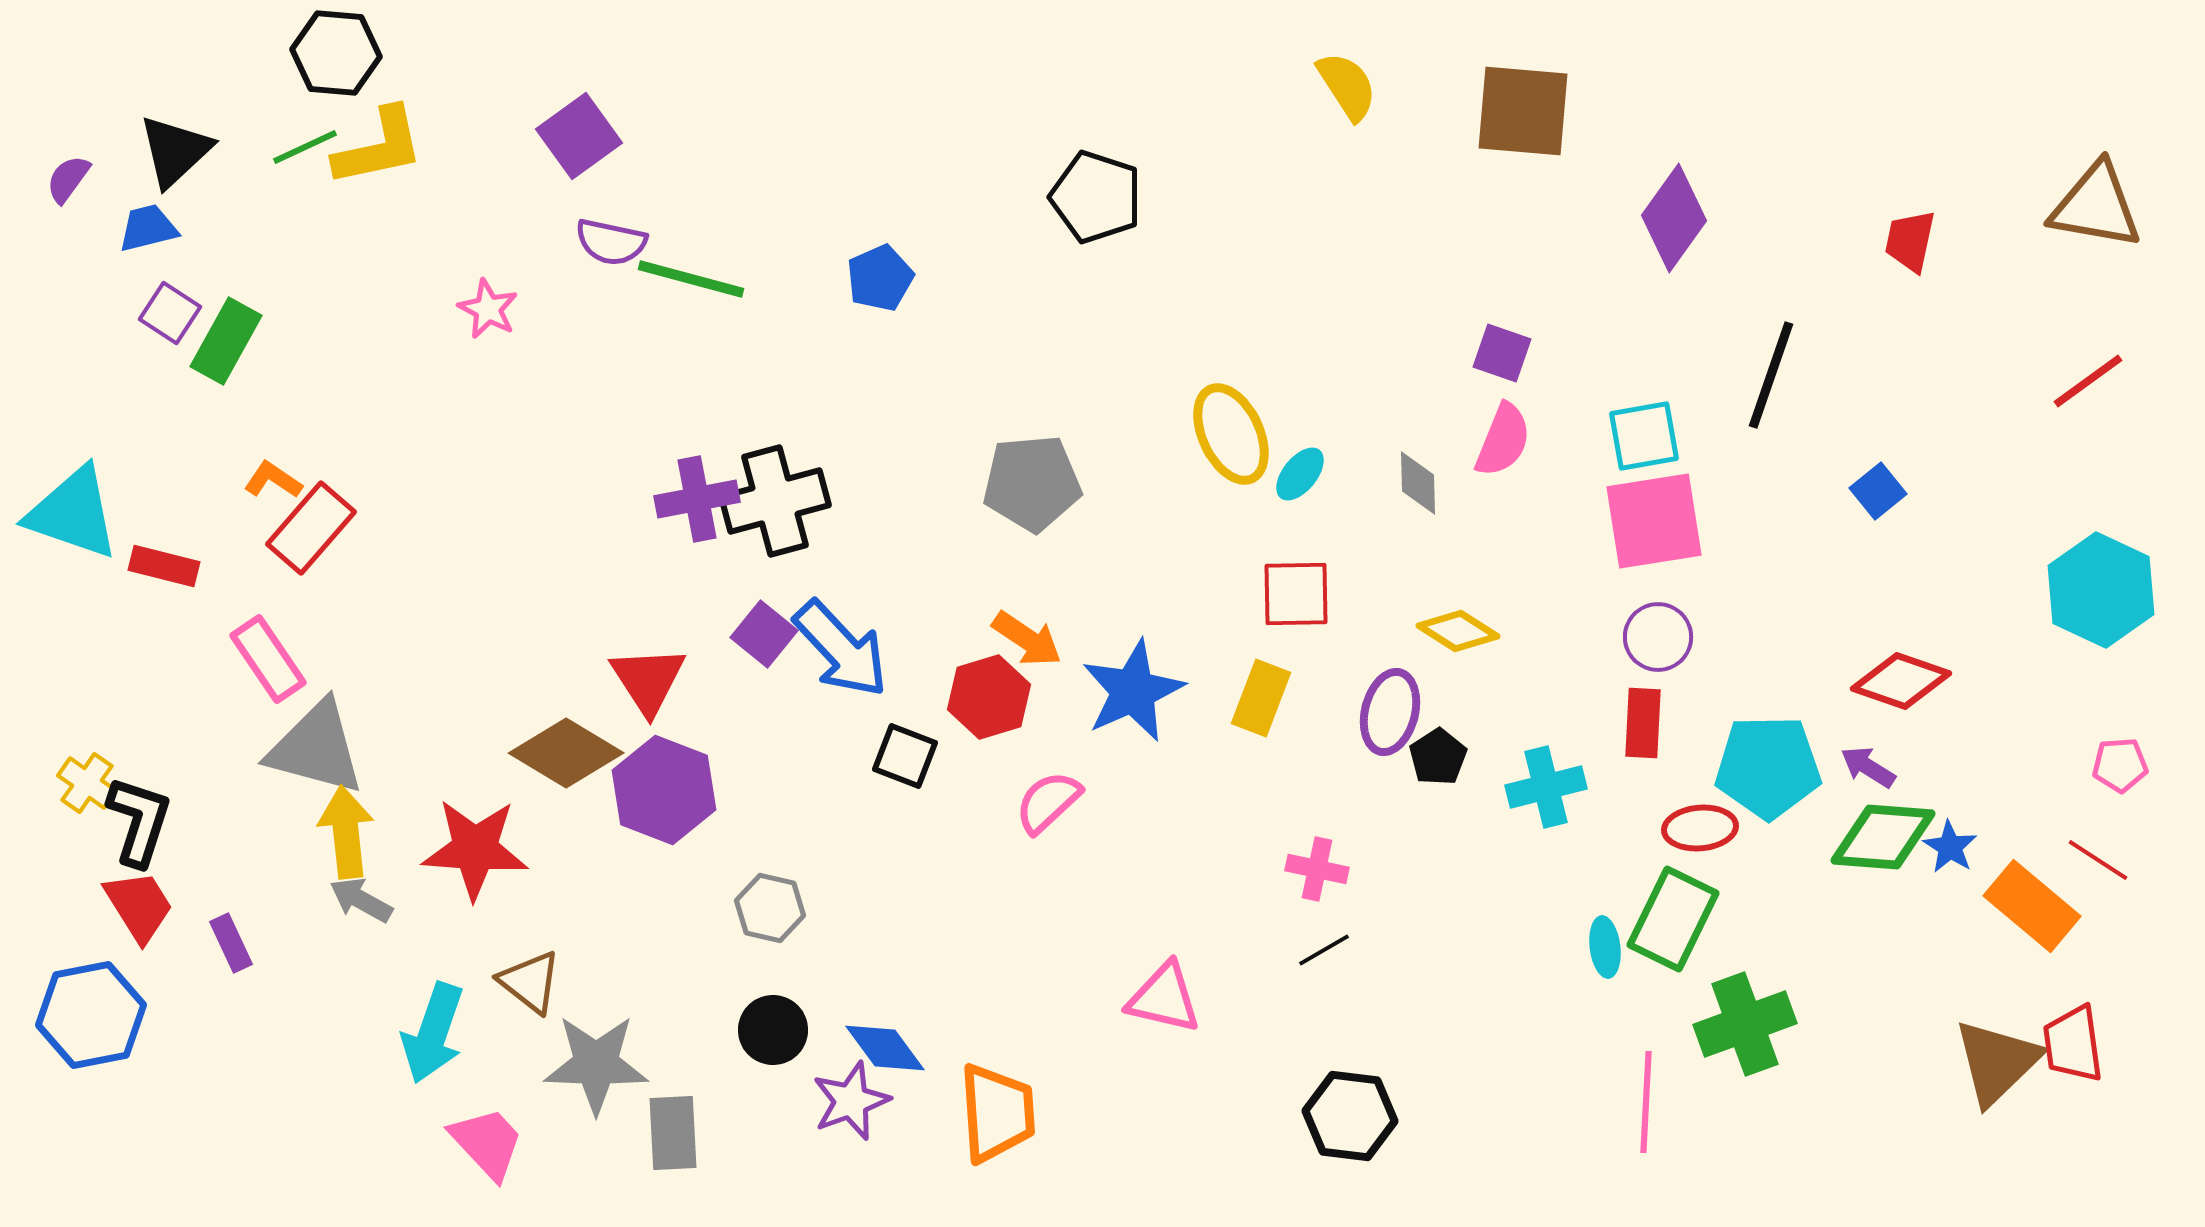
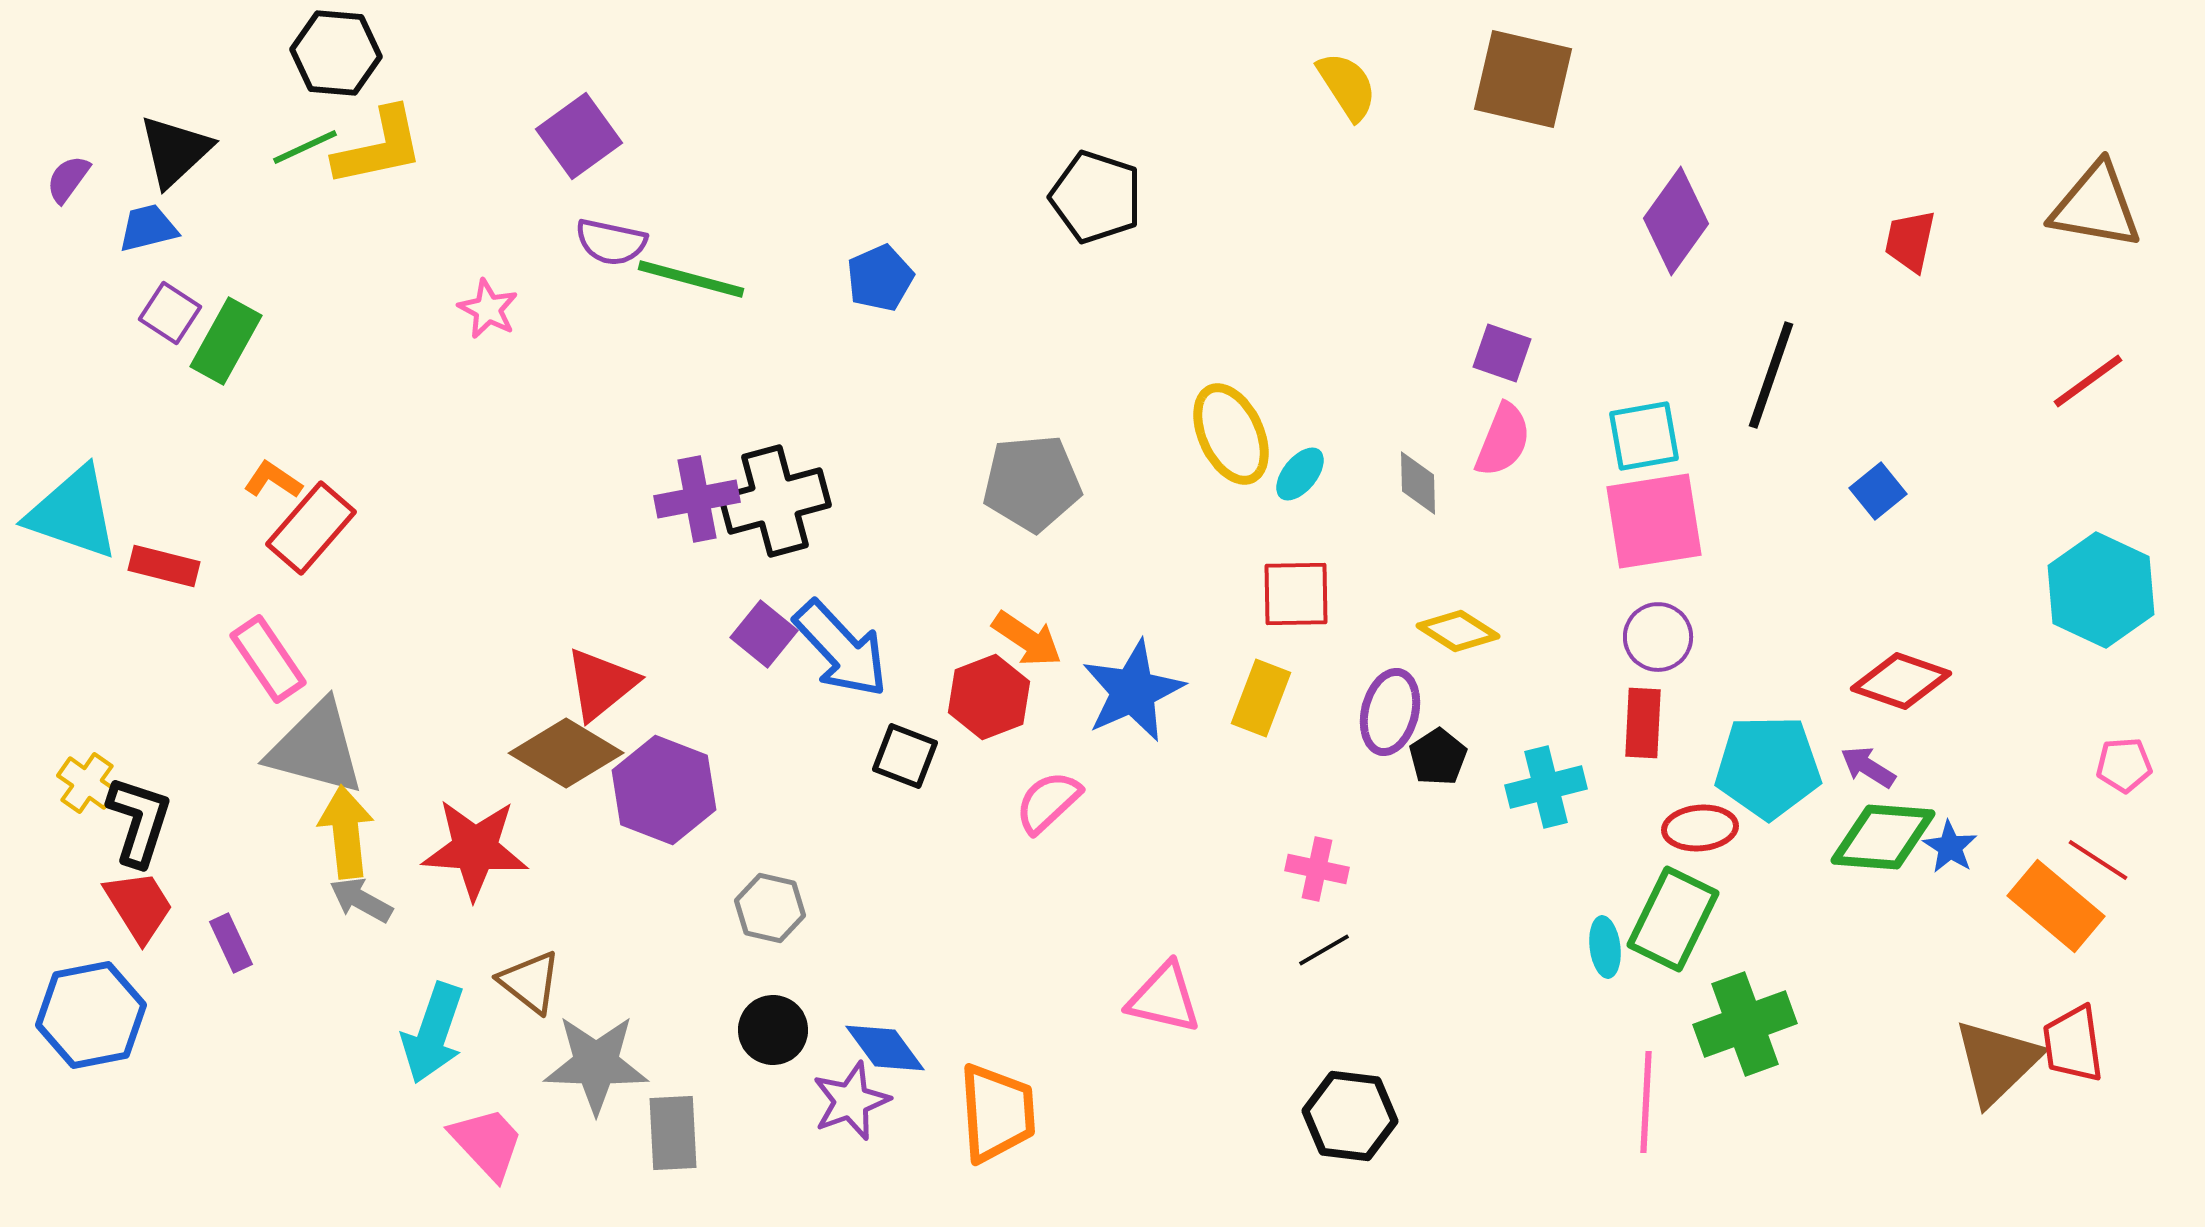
brown square at (1523, 111): moved 32 px up; rotated 8 degrees clockwise
purple diamond at (1674, 218): moved 2 px right, 3 px down
red triangle at (648, 680): moved 47 px left, 4 px down; rotated 24 degrees clockwise
red hexagon at (989, 697): rotated 4 degrees counterclockwise
pink pentagon at (2120, 765): moved 4 px right
orange rectangle at (2032, 906): moved 24 px right
